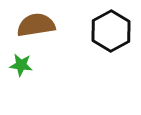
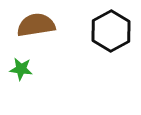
green star: moved 4 px down
